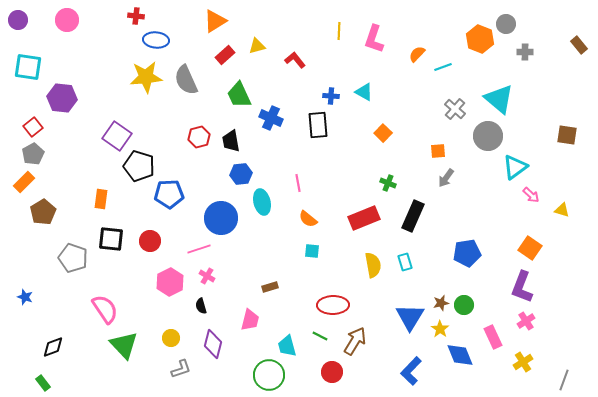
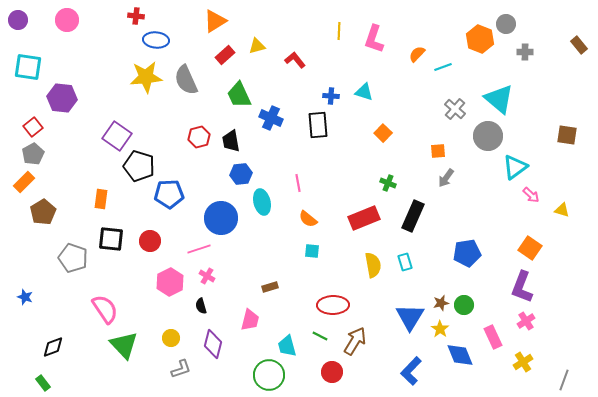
cyan triangle at (364, 92): rotated 12 degrees counterclockwise
